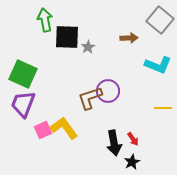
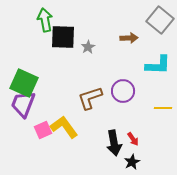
black square: moved 4 px left
cyan L-shape: rotated 20 degrees counterclockwise
green square: moved 1 px right, 9 px down
purple circle: moved 15 px right
yellow L-shape: moved 1 px up
